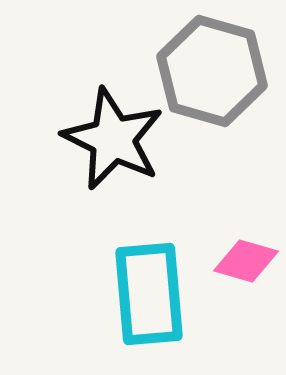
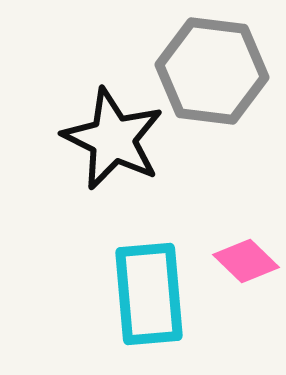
gray hexagon: rotated 9 degrees counterclockwise
pink diamond: rotated 28 degrees clockwise
